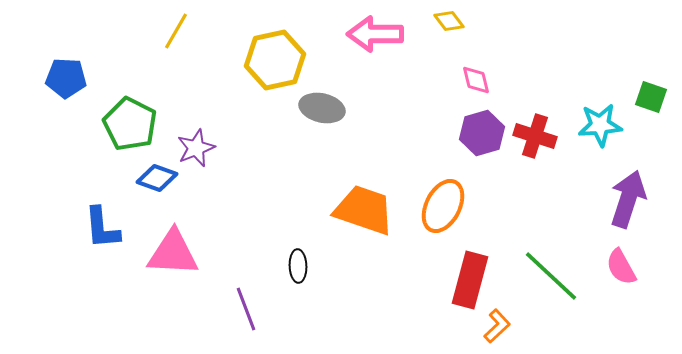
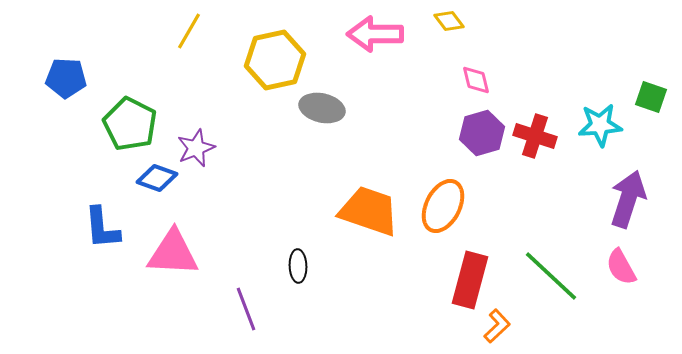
yellow line: moved 13 px right
orange trapezoid: moved 5 px right, 1 px down
